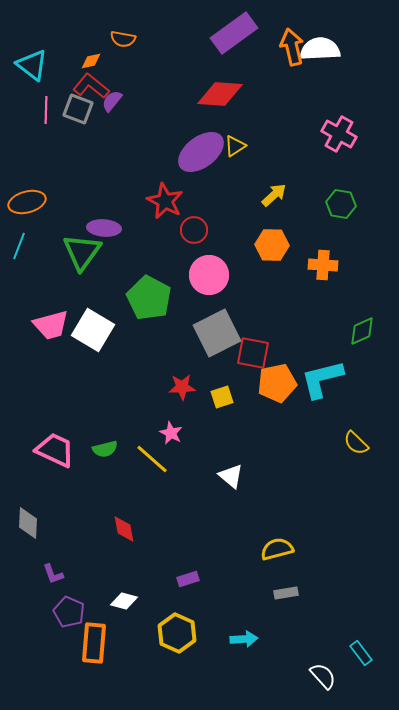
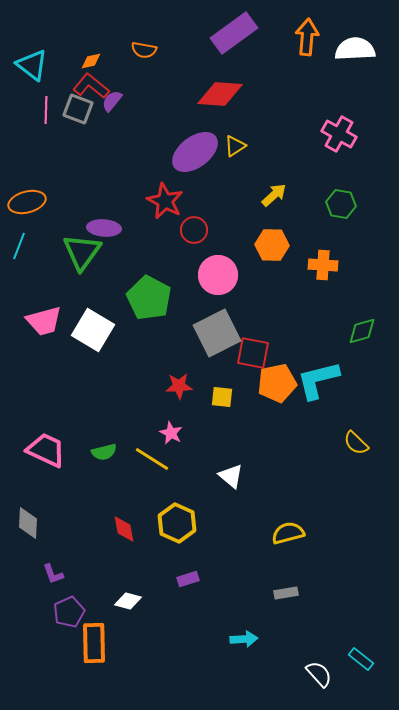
orange semicircle at (123, 39): moved 21 px right, 11 px down
orange arrow at (292, 47): moved 15 px right, 10 px up; rotated 18 degrees clockwise
white semicircle at (320, 49): moved 35 px right
purple ellipse at (201, 152): moved 6 px left
pink circle at (209, 275): moved 9 px right
pink trapezoid at (51, 325): moved 7 px left, 4 px up
green diamond at (362, 331): rotated 8 degrees clockwise
cyan L-shape at (322, 379): moved 4 px left, 1 px down
red star at (182, 387): moved 3 px left, 1 px up
yellow square at (222, 397): rotated 25 degrees clockwise
green semicircle at (105, 449): moved 1 px left, 3 px down
pink trapezoid at (55, 450): moved 9 px left
yellow line at (152, 459): rotated 9 degrees counterclockwise
yellow semicircle at (277, 549): moved 11 px right, 16 px up
white diamond at (124, 601): moved 4 px right
purple pentagon at (69, 612): rotated 24 degrees clockwise
yellow hexagon at (177, 633): moved 110 px up
orange rectangle at (94, 643): rotated 6 degrees counterclockwise
cyan rectangle at (361, 653): moved 6 px down; rotated 15 degrees counterclockwise
white semicircle at (323, 676): moved 4 px left, 2 px up
